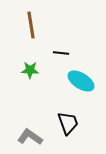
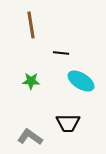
green star: moved 1 px right, 11 px down
black trapezoid: rotated 110 degrees clockwise
